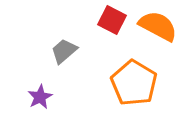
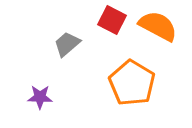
gray trapezoid: moved 3 px right, 7 px up
orange pentagon: moved 2 px left
purple star: rotated 30 degrees clockwise
